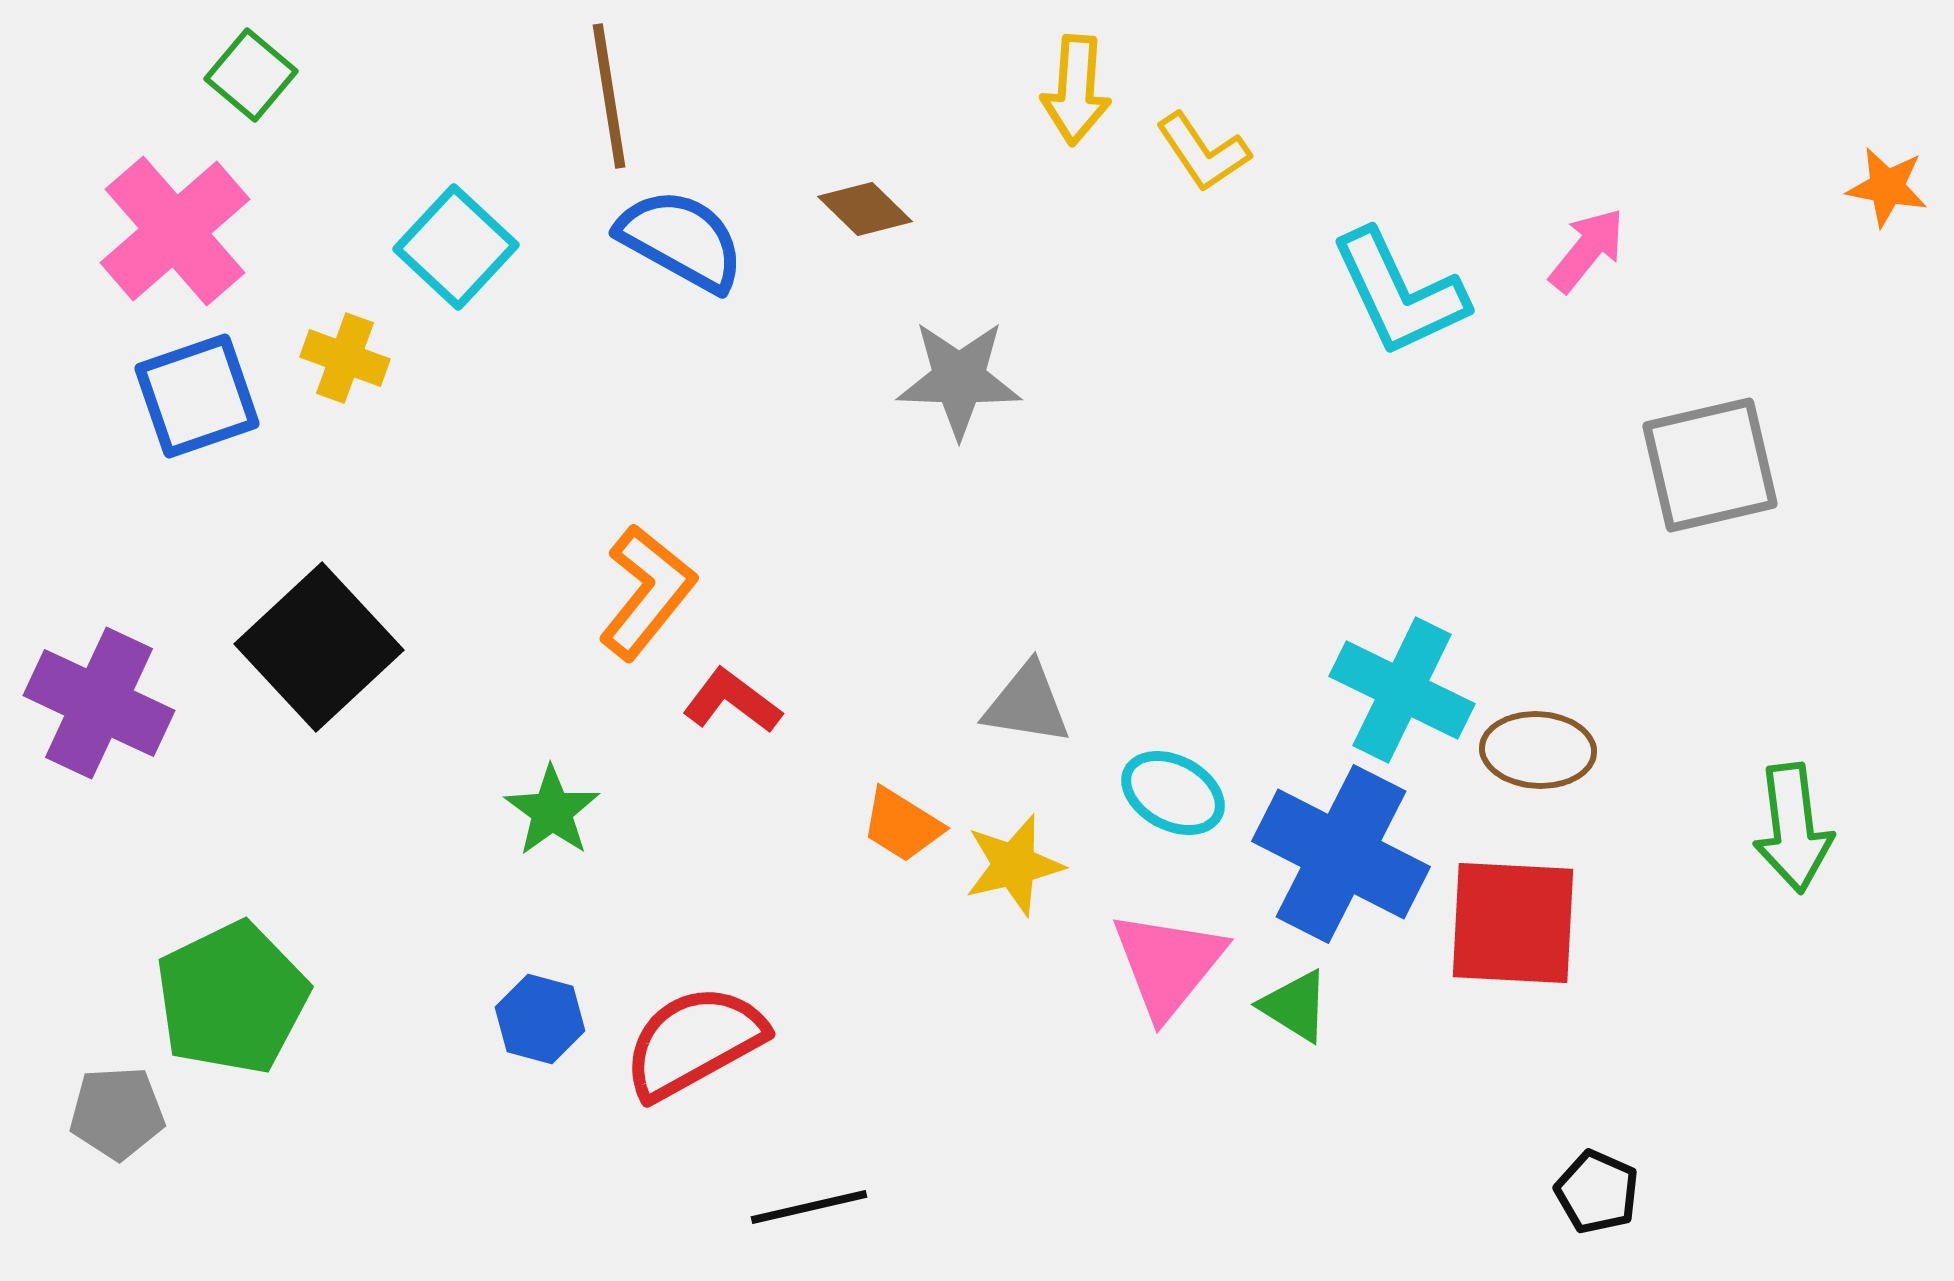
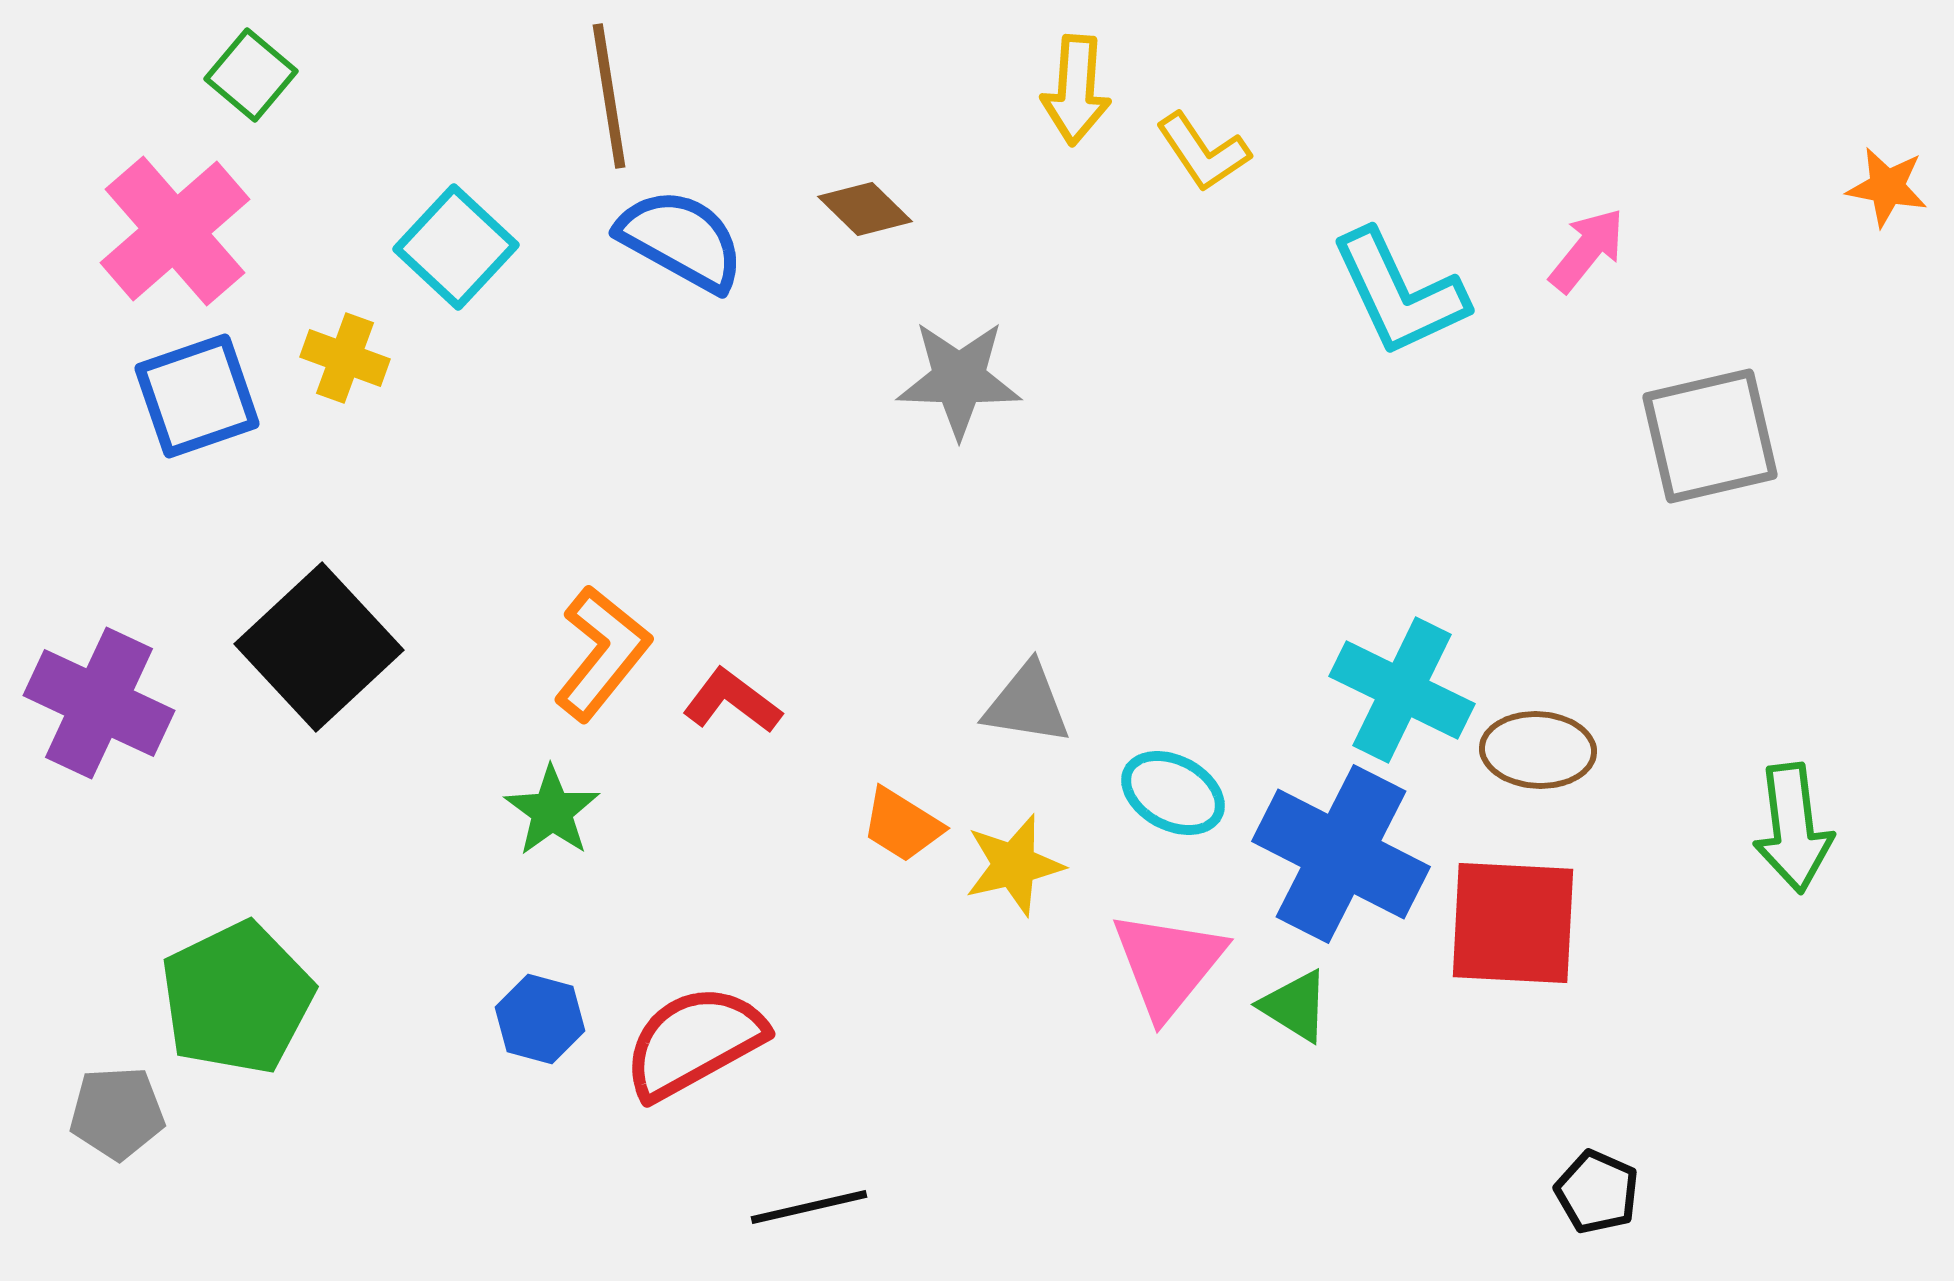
gray square: moved 29 px up
orange L-shape: moved 45 px left, 61 px down
green pentagon: moved 5 px right
